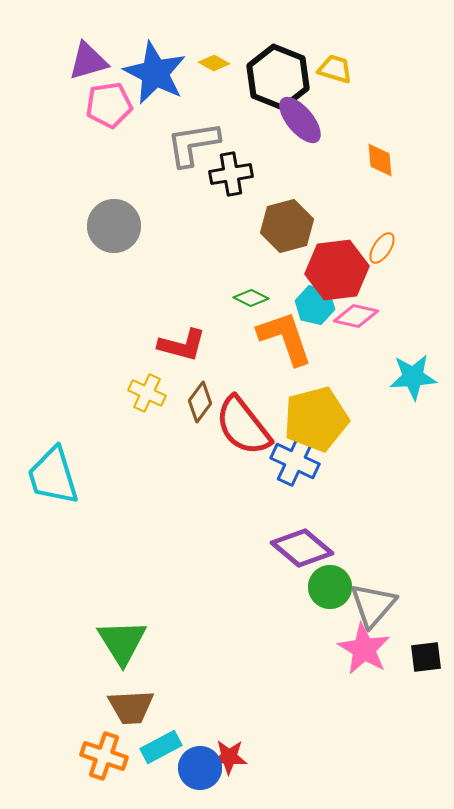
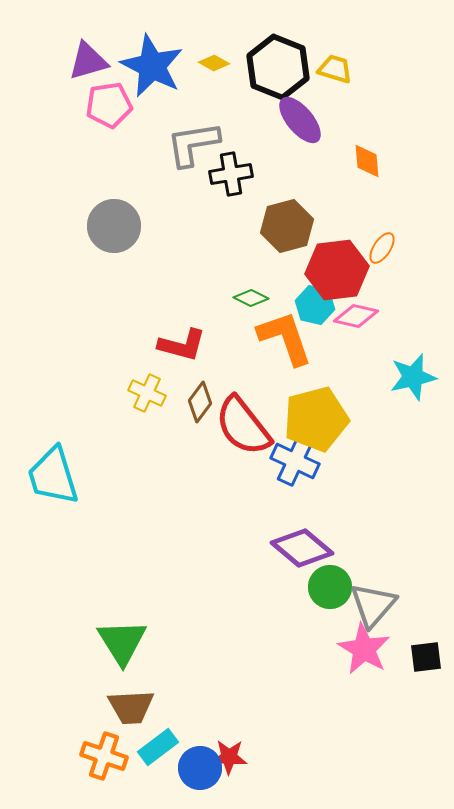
blue star: moved 3 px left, 7 px up
black hexagon: moved 10 px up
orange diamond: moved 13 px left, 1 px down
cyan star: rotated 9 degrees counterclockwise
cyan rectangle: moved 3 px left; rotated 9 degrees counterclockwise
